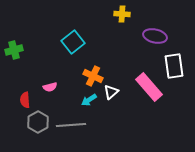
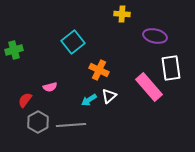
white rectangle: moved 3 px left, 2 px down
orange cross: moved 6 px right, 6 px up
white triangle: moved 2 px left, 4 px down
red semicircle: rotated 42 degrees clockwise
